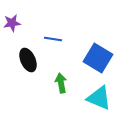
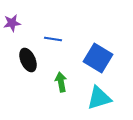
green arrow: moved 1 px up
cyan triangle: rotated 40 degrees counterclockwise
